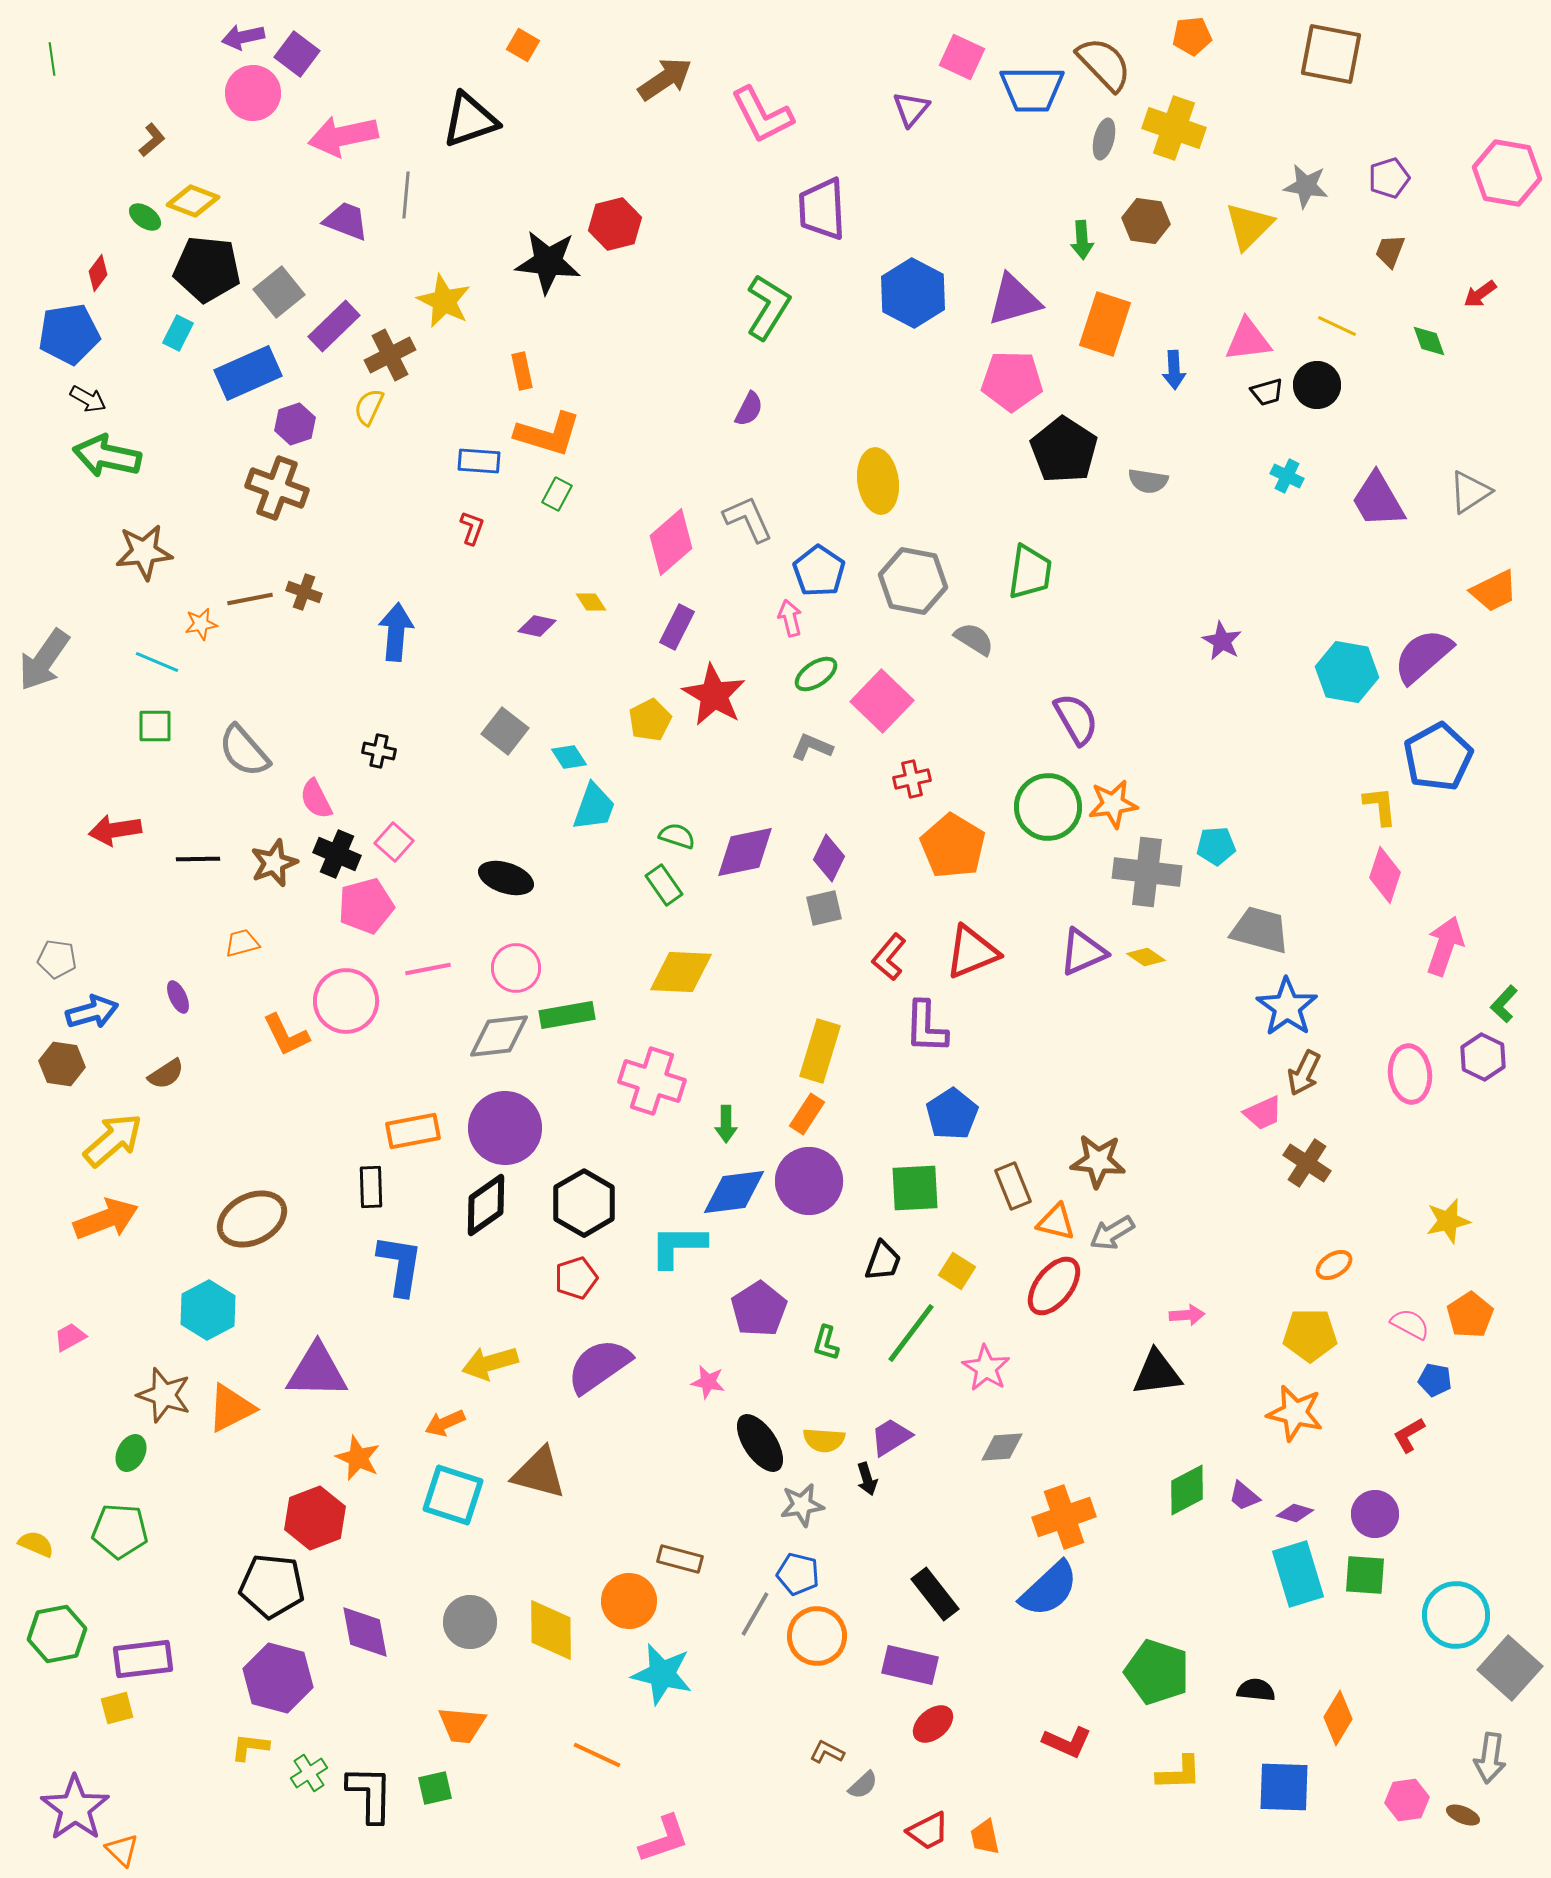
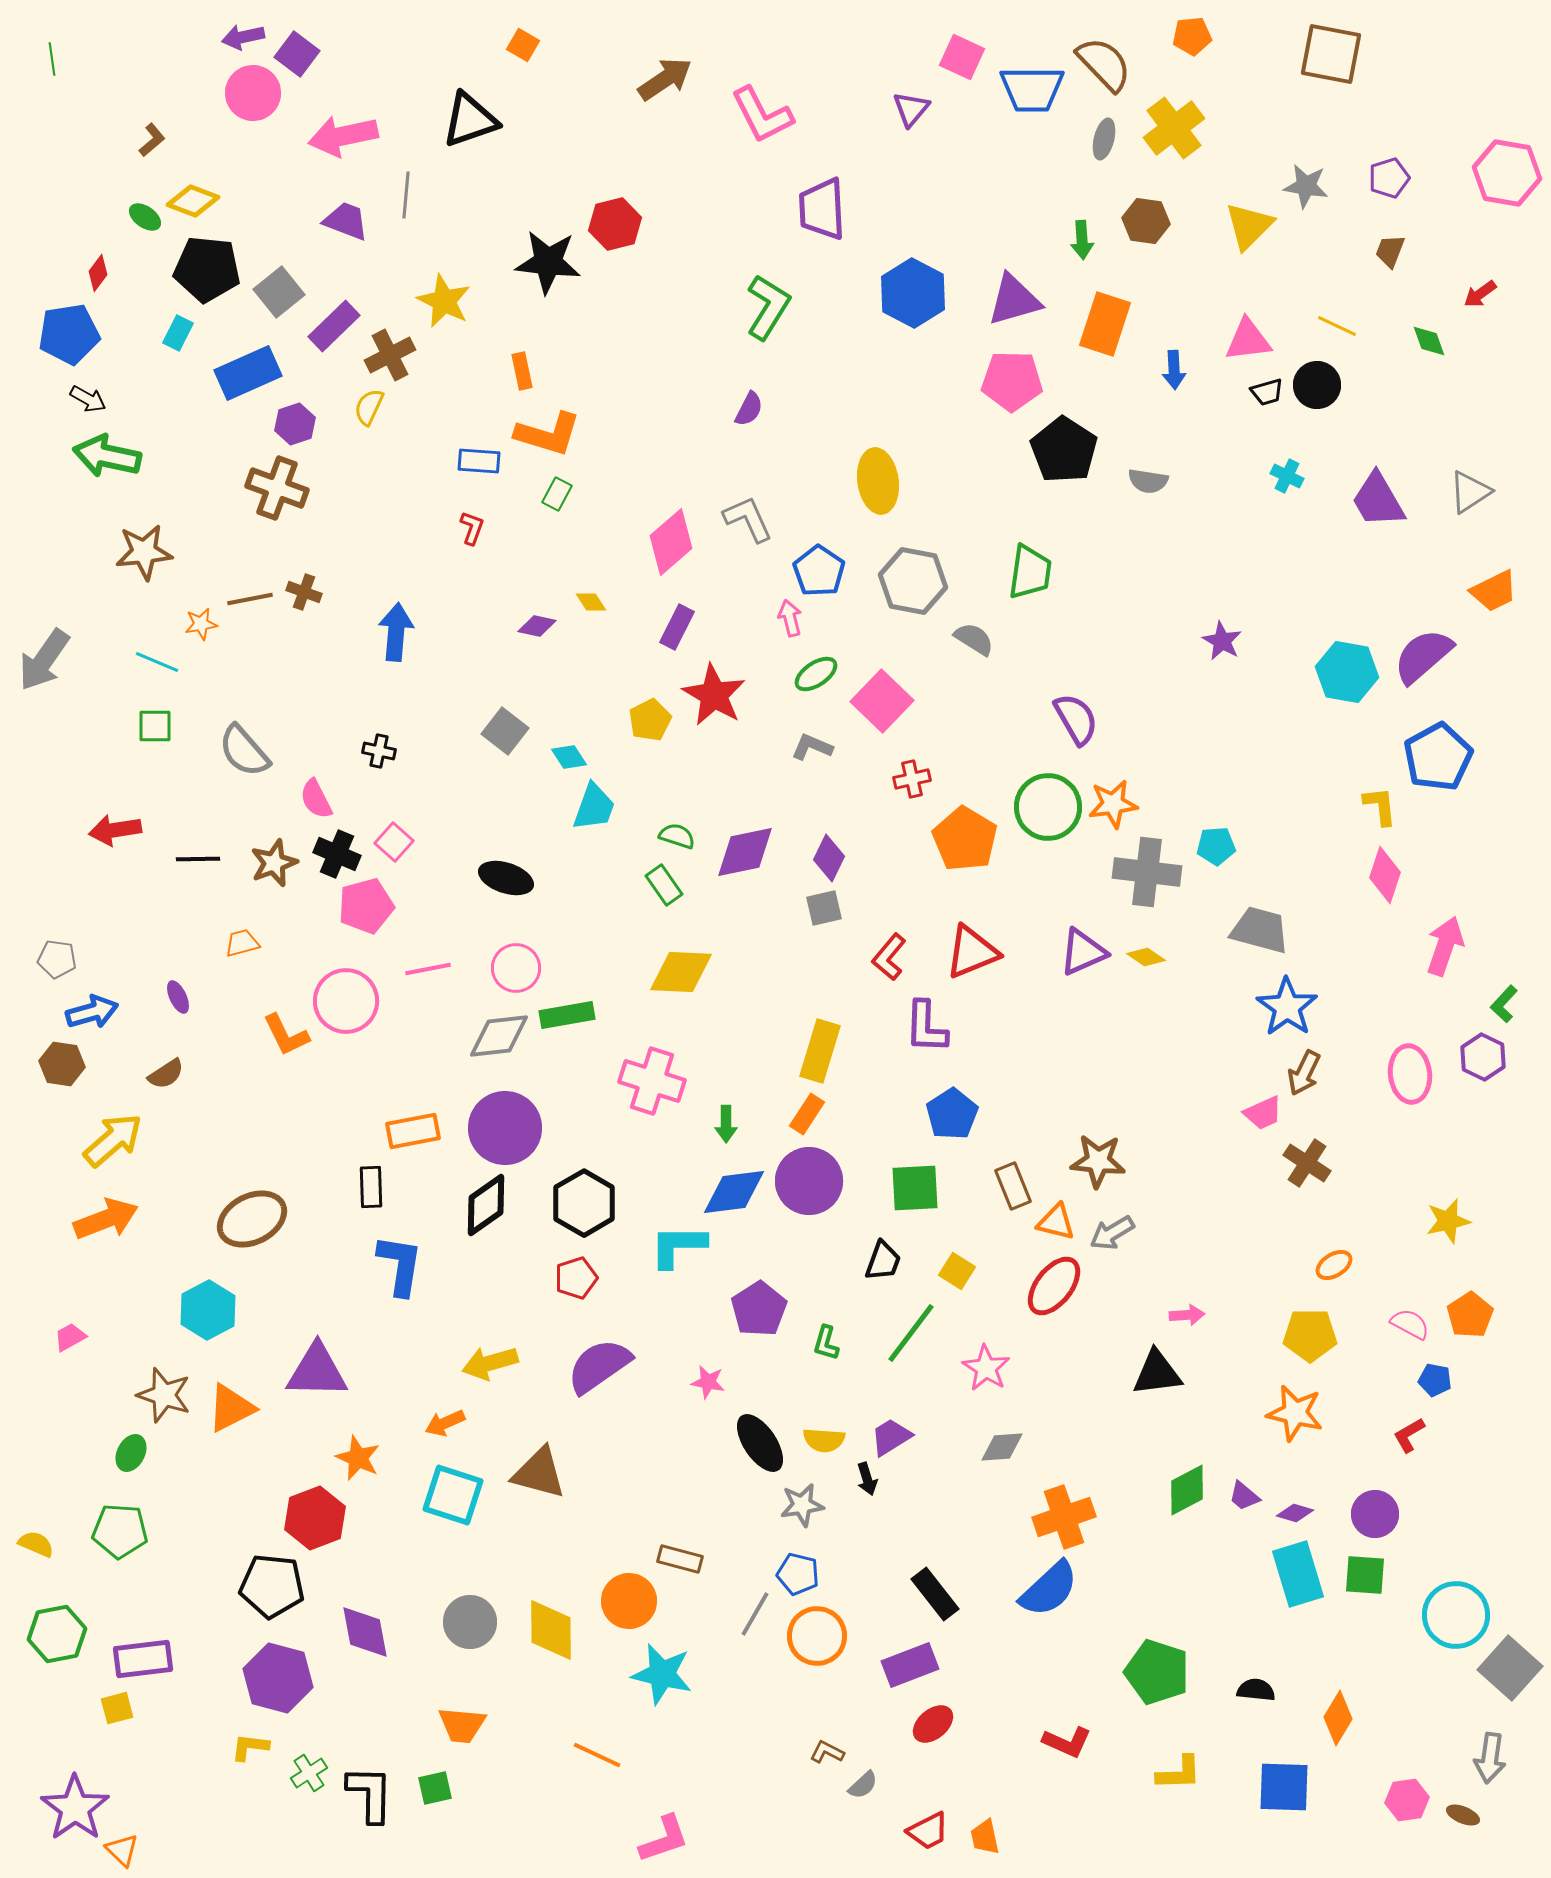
yellow cross at (1174, 128): rotated 34 degrees clockwise
orange pentagon at (953, 846): moved 12 px right, 7 px up
purple rectangle at (910, 1665): rotated 34 degrees counterclockwise
